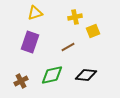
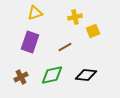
brown line: moved 3 px left
brown cross: moved 4 px up
